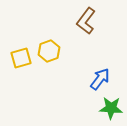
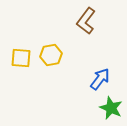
yellow hexagon: moved 2 px right, 4 px down; rotated 10 degrees clockwise
yellow square: rotated 20 degrees clockwise
green star: rotated 20 degrees clockwise
